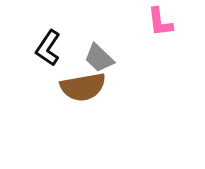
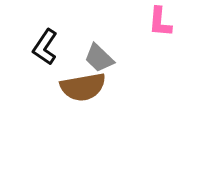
pink L-shape: rotated 12 degrees clockwise
black L-shape: moved 3 px left, 1 px up
